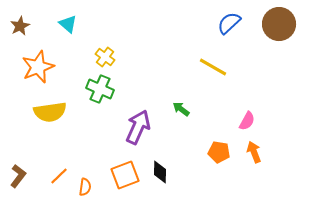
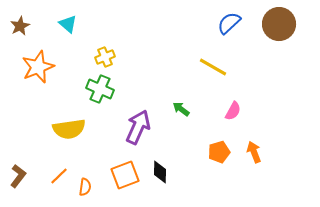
yellow cross: rotated 30 degrees clockwise
yellow semicircle: moved 19 px right, 17 px down
pink semicircle: moved 14 px left, 10 px up
orange pentagon: rotated 25 degrees counterclockwise
